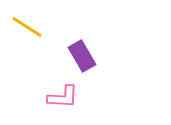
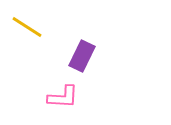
purple rectangle: rotated 56 degrees clockwise
